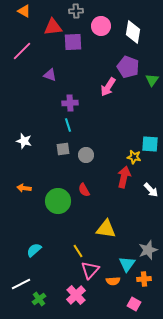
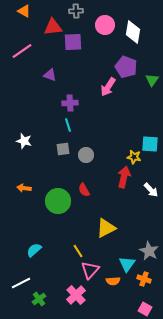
pink circle: moved 4 px right, 1 px up
pink line: rotated 10 degrees clockwise
purple pentagon: moved 2 px left
yellow triangle: moved 1 px up; rotated 35 degrees counterclockwise
gray star: moved 1 px right, 1 px down; rotated 24 degrees counterclockwise
orange cross: rotated 24 degrees clockwise
white line: moved 1 px up
pink square: moved 11 px right, 5 px down
